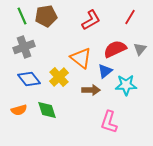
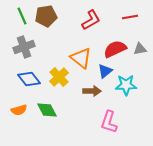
red line: rotated 49 degrees clockwise
gray triangle: rotated 40 degrees clockwise
brown arrow: moved 1 px right, 1 px down
green diamond: rotated 10 degrees counterclockwise
